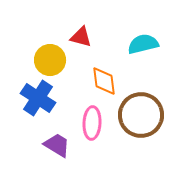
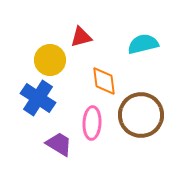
red triangle: rotated 30 degrees counterclockwise
purple trapezoid: moved 2 px right, 1 px up
